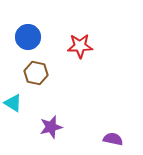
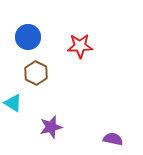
brown hexagon: rotated 15 degrees clockwise
